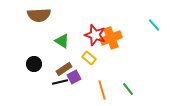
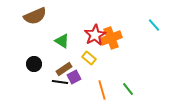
brown semicircle: moved 4 px left, 1 px down; rotated 20 degrees counterclockwise
red star: rotated 25 degrees clockwise
black line: rotated 21 degrees clockwise
